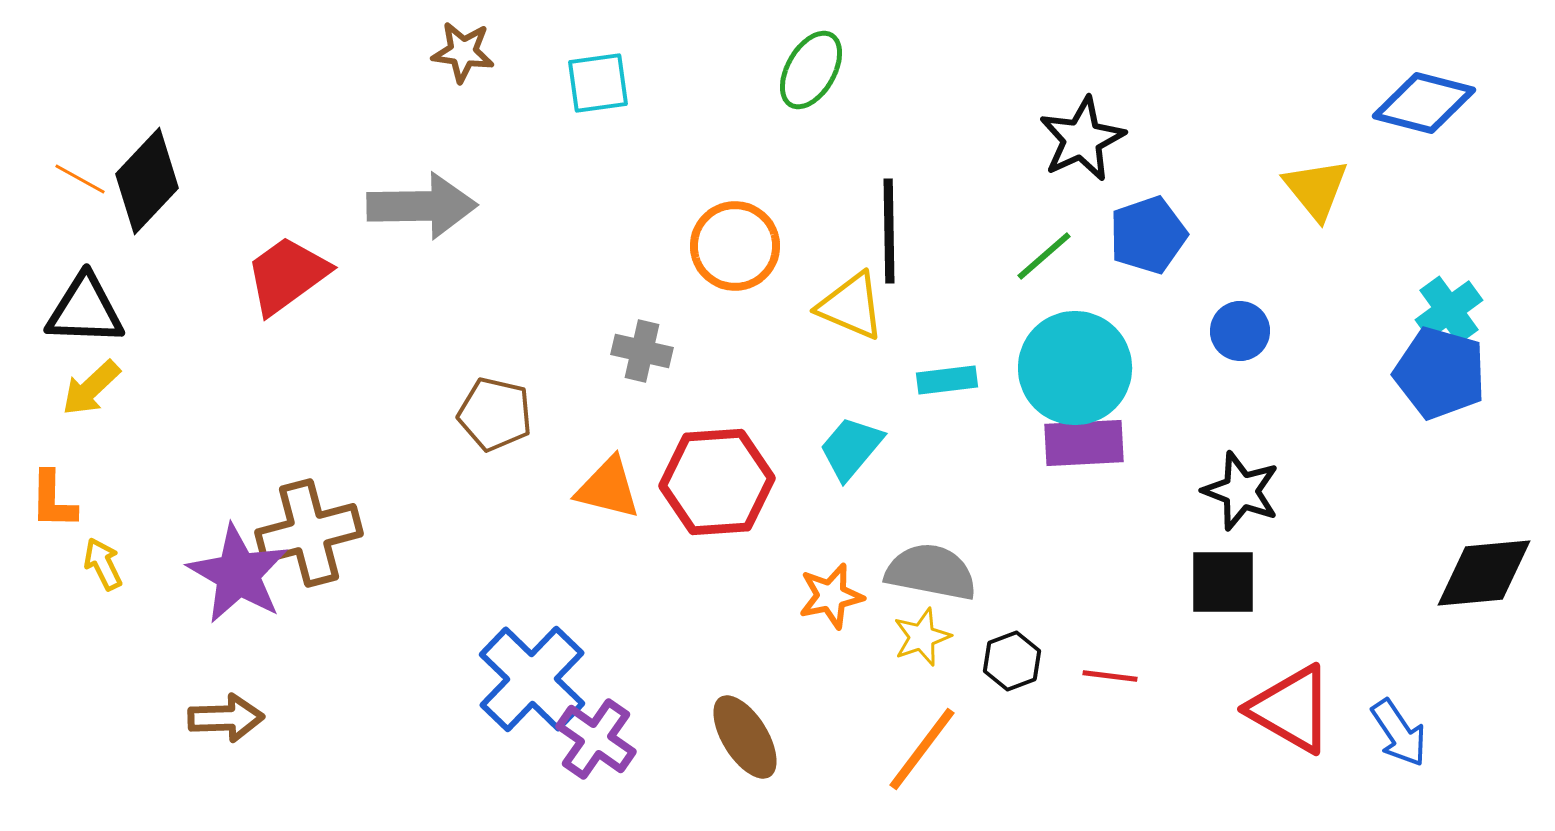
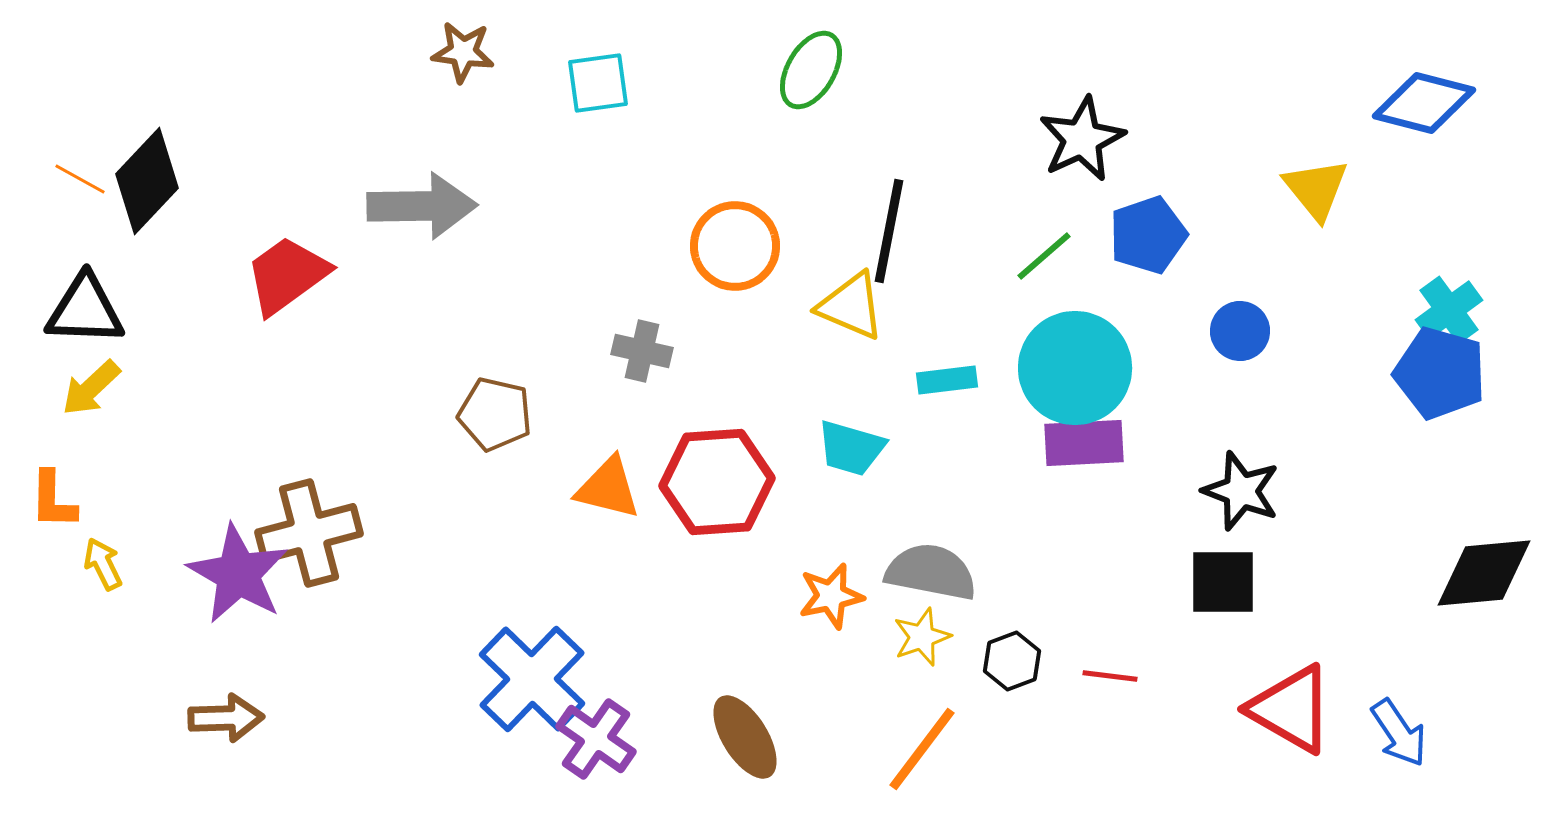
black line at (889, 231): rotated 12 degrees clockwise
cyan trapezoid at (851, 448): rotated 114 degrees counterclockwise
